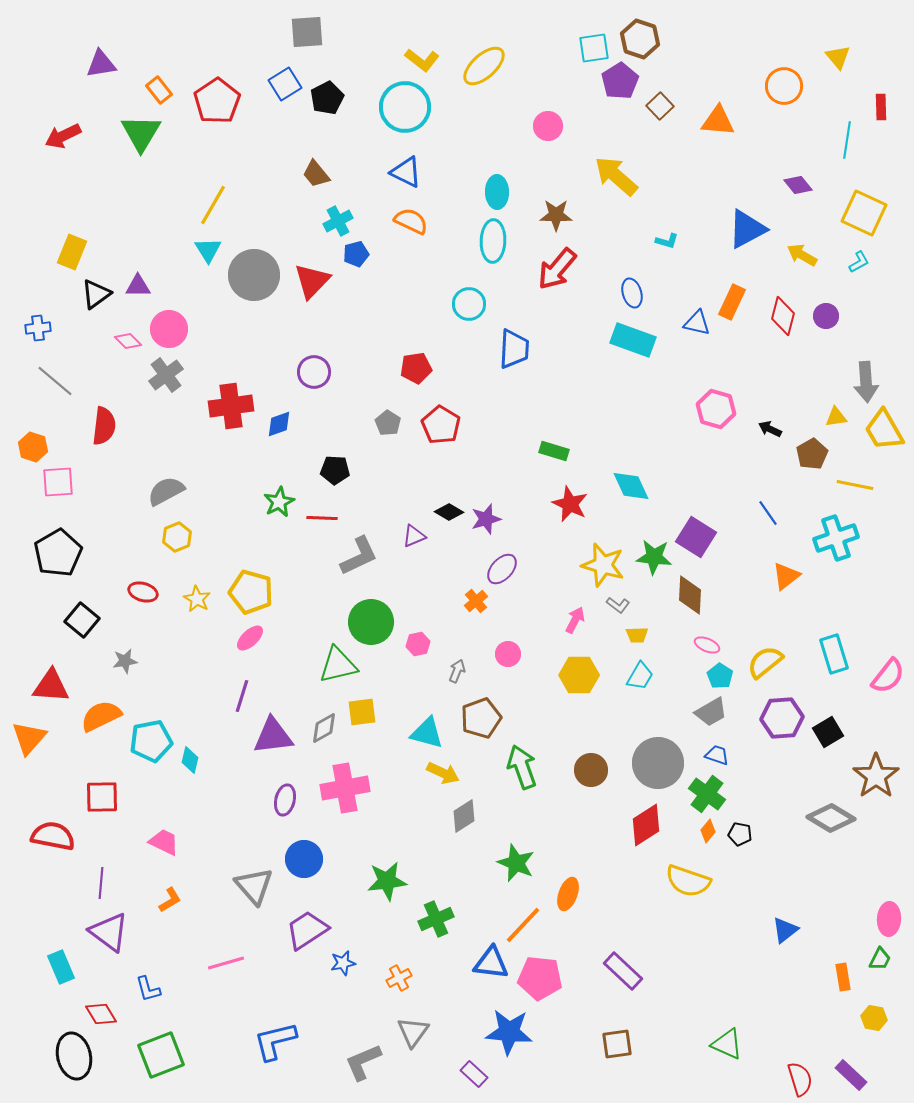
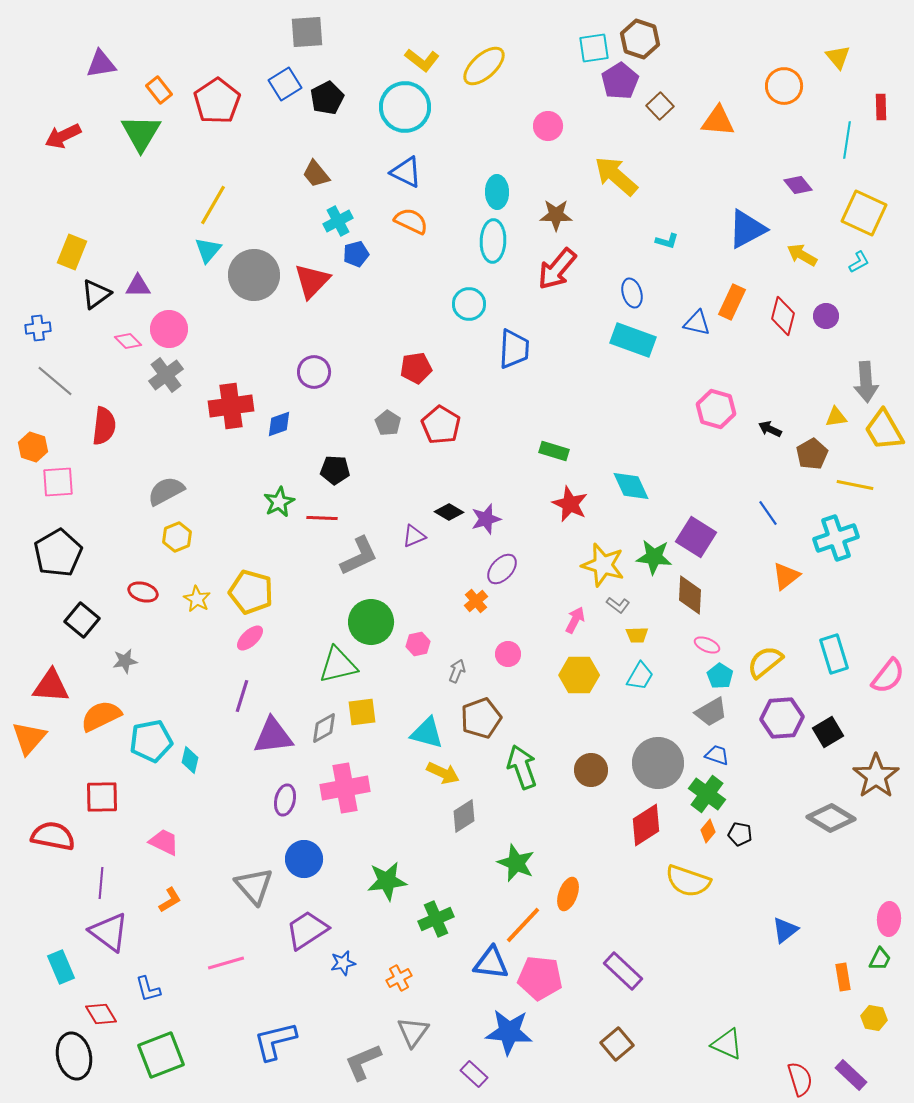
cyan triangle at (208, 250): rotated 12 degrees clockwise
brown square at (617, 1044): rotated 32 degrees counterclockwise
